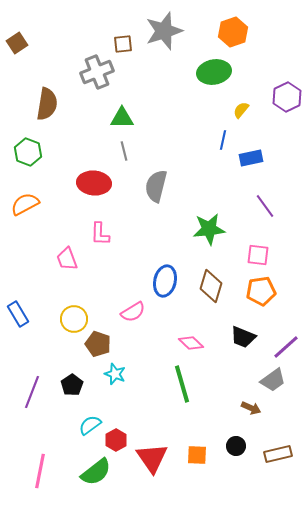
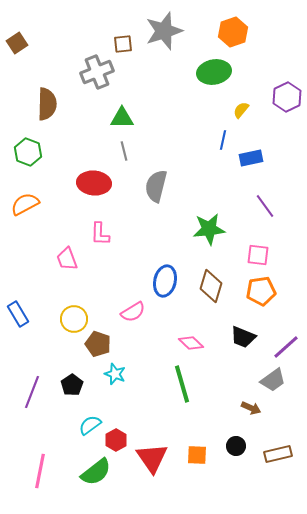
brown semicircle at (47, 104): rotated 8 degrees counterclockwise
